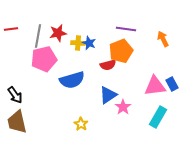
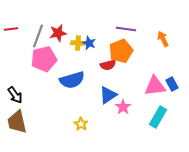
gray line: rotated 10 degrees clockwise
